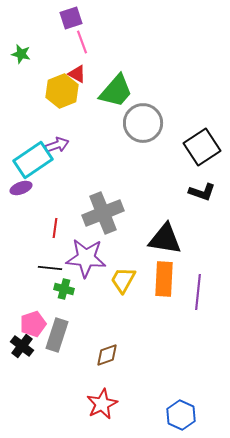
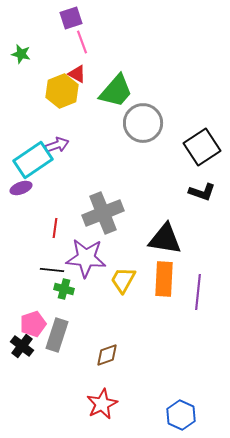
black line: moved 2 px right, 2 px down
